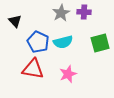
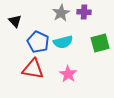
pink star: rotated 18 degrees counterclockwise
